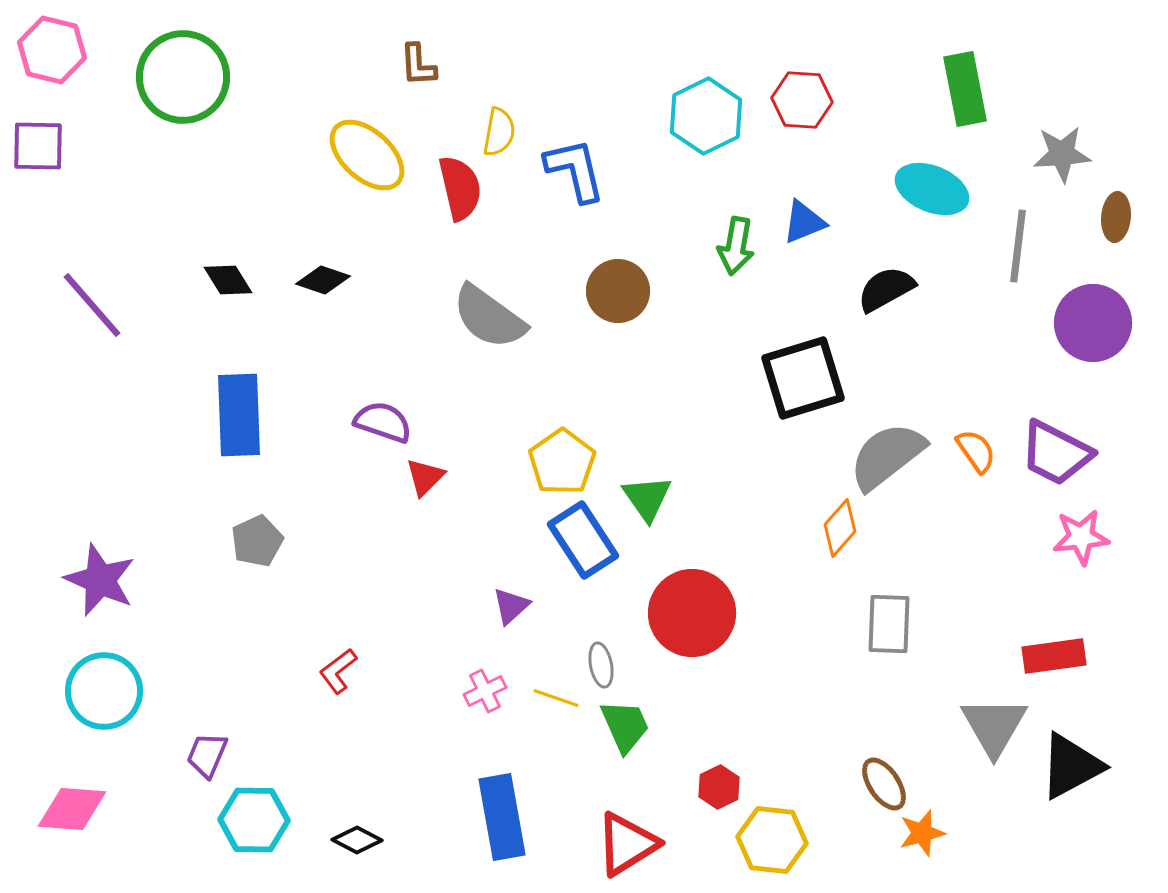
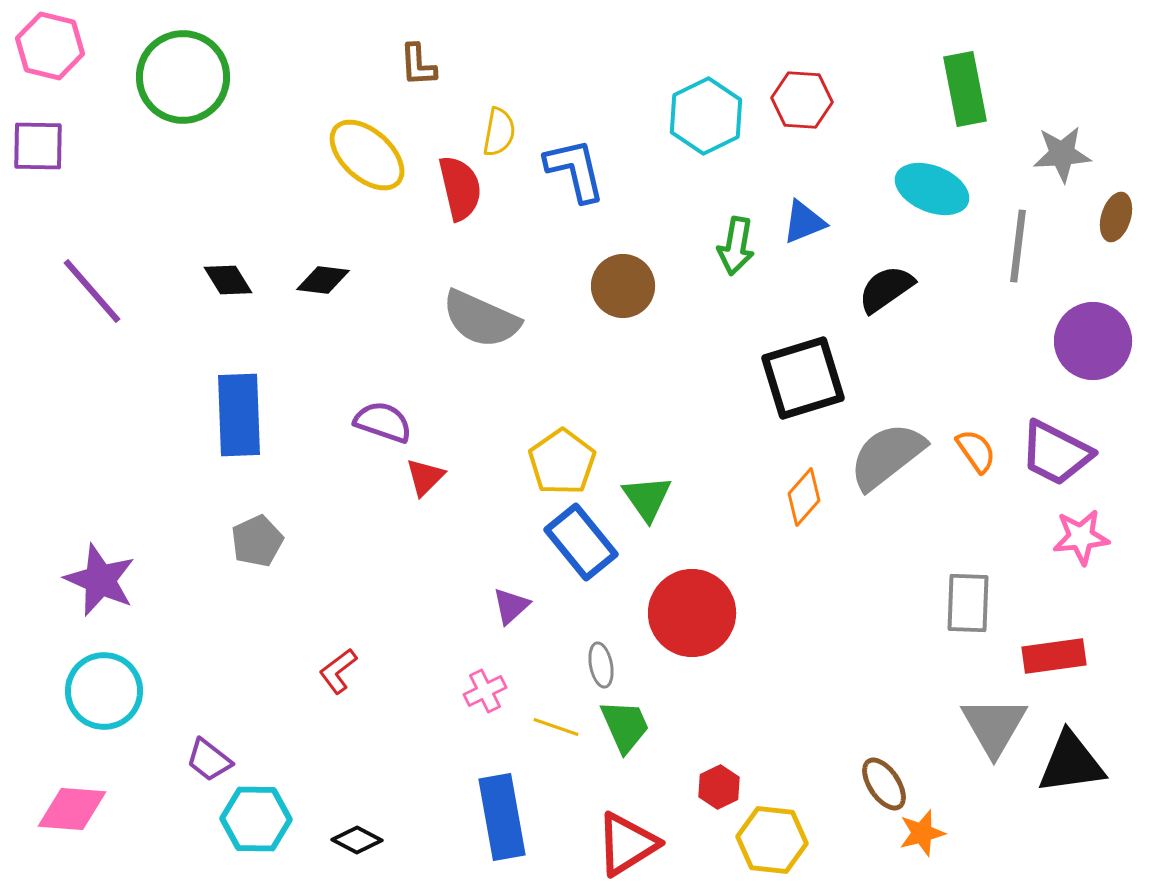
pink hexagon at (52, 50): moved 2 px left, 4 px up
brown ellipse at (1116, 217): rotated 12 degrees clockwise
black diamond at (323, 280): rotated 12 degrees counterclockwise
black semicircle at (886, 289): rotated 6 degrees counterclockwise
brown circle at (618, 291): moved 5 px right, 5 px up
purple line at (92, 305): moved 14 px up
gray semicircle at (489, 317): moved 8 px left, 2 px down; rotated 12 degrees counterclockwise
purple circle at (1093, 323): moved 18 px down
orange diamond at (840, 528): moved 36 px left, 31 px up
blue rectangle at (583, 540): moved 2 px left, 2 px down; rotated 6 degrees counterclockwise
gray rectangle at (889, 624): moved 79 px right, 21 px up
yellow line at (556, 698): moved 29 px down
purple trapezoid at (207, 755): moved 2 px right, 5 px down; rotated 75 degrees counterclockwise
black triangle at (1071, 766): moved 3 px up; rotated 20 degrees clockwise
cyan hexagon at (254, 820): moved 2 px right, 1 px up
